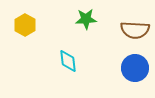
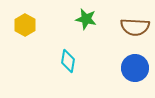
green star: rotated 15 degrees clockwise
brown semicircle: moved 3 px up
cyan diamond: rotated 15 degrees clockwise
